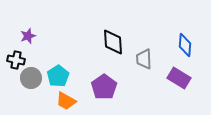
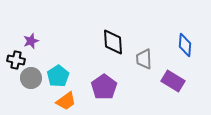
purple star: moved 3 px right, 5 px down
purple rectangle: moved 6 px left, 3 px down
orange trapezoid: rotated 65 degrees counterclockwise
